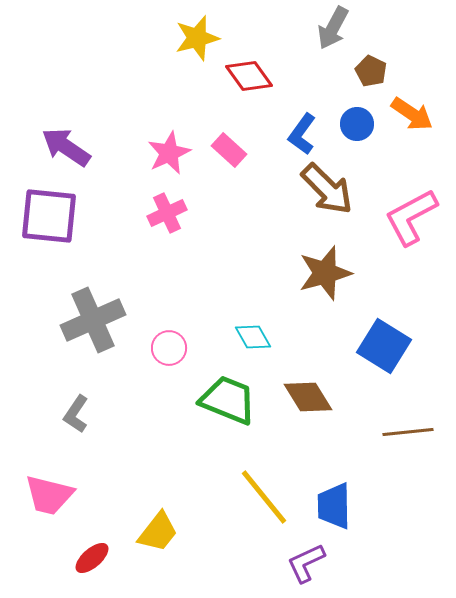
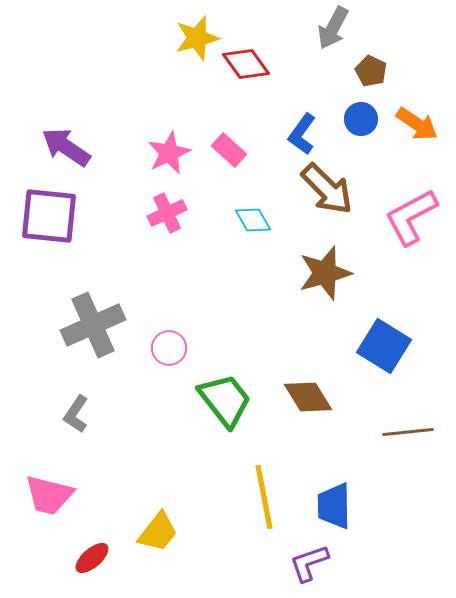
red diamond: moved 3 px left, 12 px up
orange arrow: moved 5 px right, 10 px down
blue circle: moved 4 px right, 5 px up
gray cross: moved 5 px down
cyan diamond: moved 117 px up
green trapezoid: moved 3 px left; rotated 30 degrees clockwise
yellow line: rotated 28 degrees clockwise
purple L-shape: moved 3 px right; rotated 6 degrees clockwise
